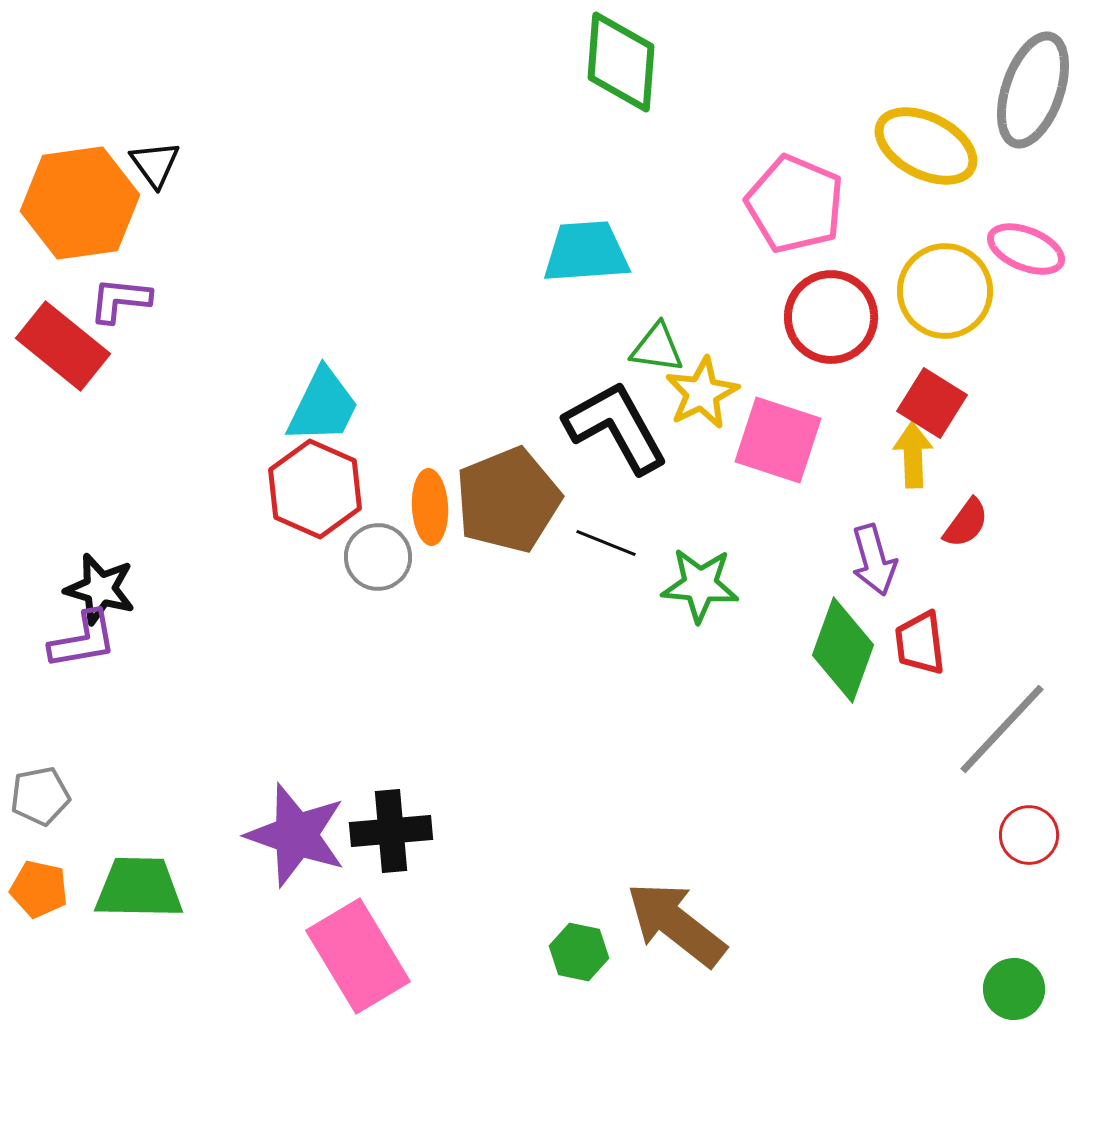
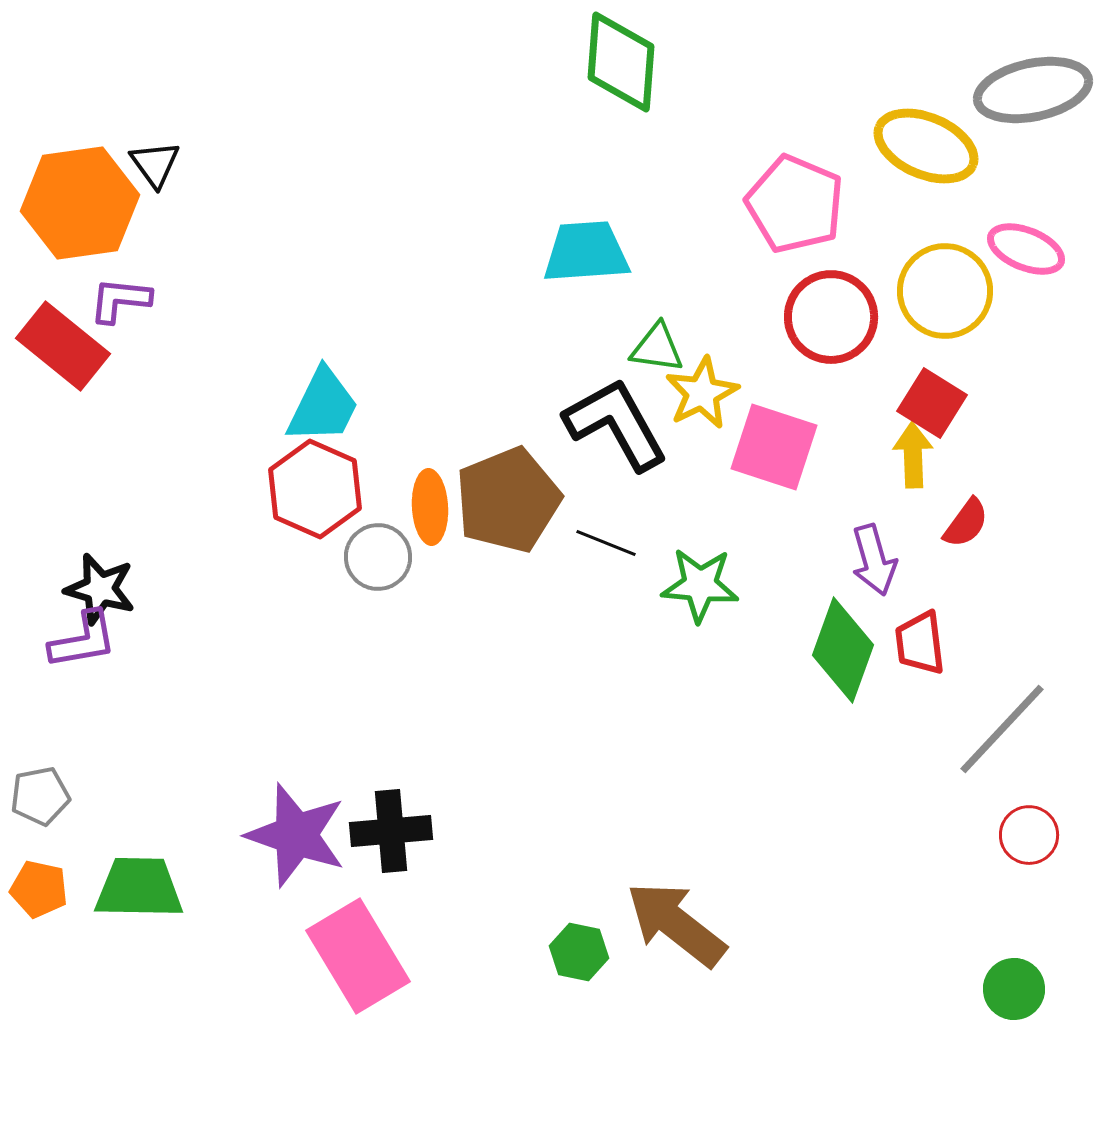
gray ellipse at (1033, 90): rotated 59 degrees clockwise
yellow ellipse at (926, 146): rotated 4 degrees counterclockwise
black L-shape at (616, 427): moved 3 px up
pink square at (778, 440): moved 4 px left, 7 px down
